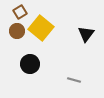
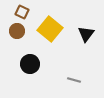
brown square: moved 2 px right; rotated 32 degrees counterclockwise
yellow square: moved 9 px right, 1 px down
